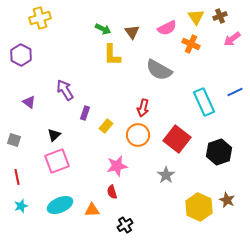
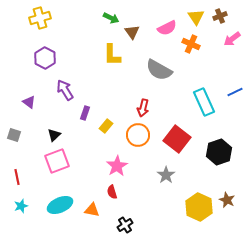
green arrow: moved 8 px right, 11 px up
purple hexagon: moved 24 px right, 3 px down
gray square: moved 5 px up
pink star: rotated 20 degrees counterclockwise
orange triangle: rotated 14 degrees clockwise
